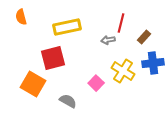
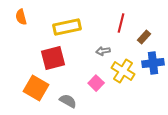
gray arrow: moved 5 px left, 11 px down
orange square: moved 3 px right, 4 px down
